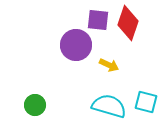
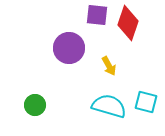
purple square: moved 1 px left, 5 px up
purple circle: moved 7 px left, 3 px down
yellow arrow: moved 1 px down; rotated 36 degrees clockwise
